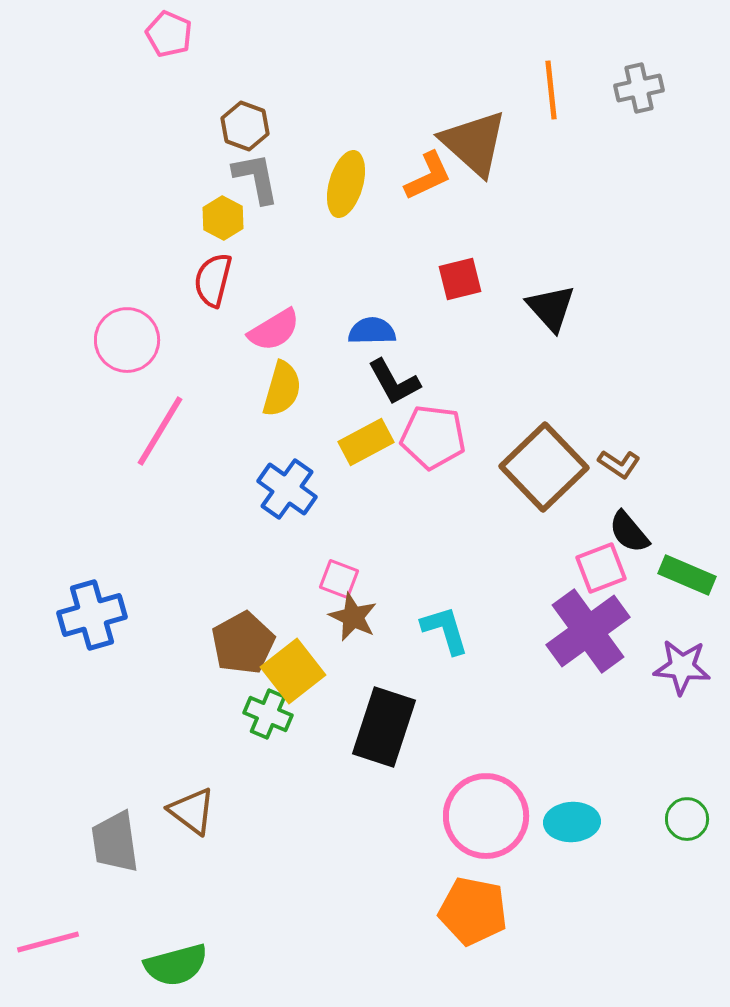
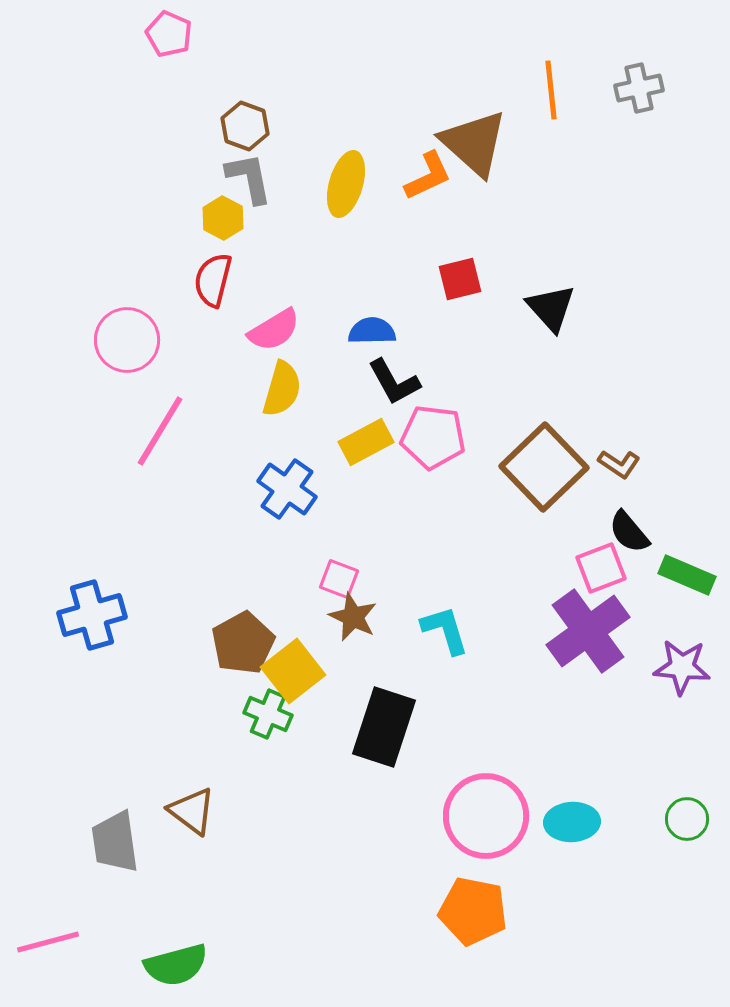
gray L-shape at (256, 178): moved 7 px left
